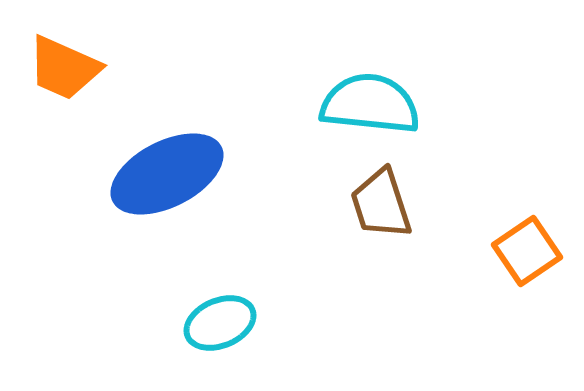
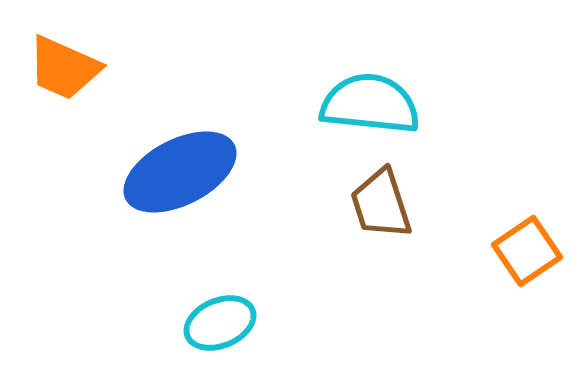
blue ellipse: moved 13 px right, 2 px up
